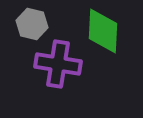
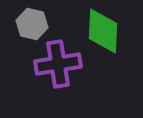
purple cross: rotated 18 degrees counterclockwise
